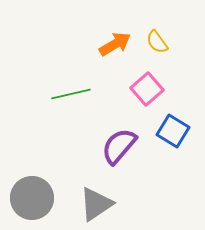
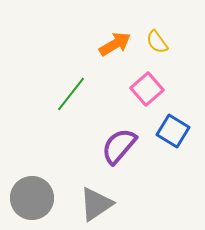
green line: rotated 39 degrees counterclockwise
